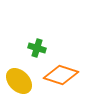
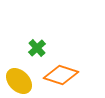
green cross: rotated 30 degrees clockwise
